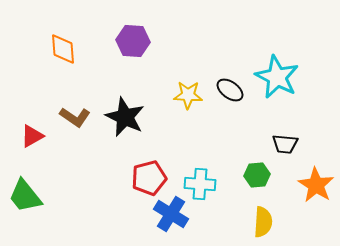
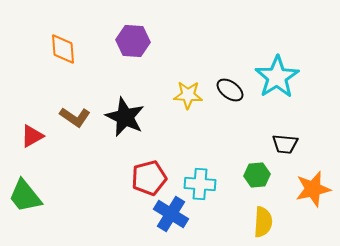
cyan star: rotated 12 degrees clockwise
orange star: moved 3 px left, 4 px down; rotated 27 degrees clockwise
